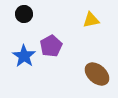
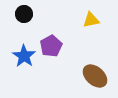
brown ellipse: moved 2 px left, 2 px down
